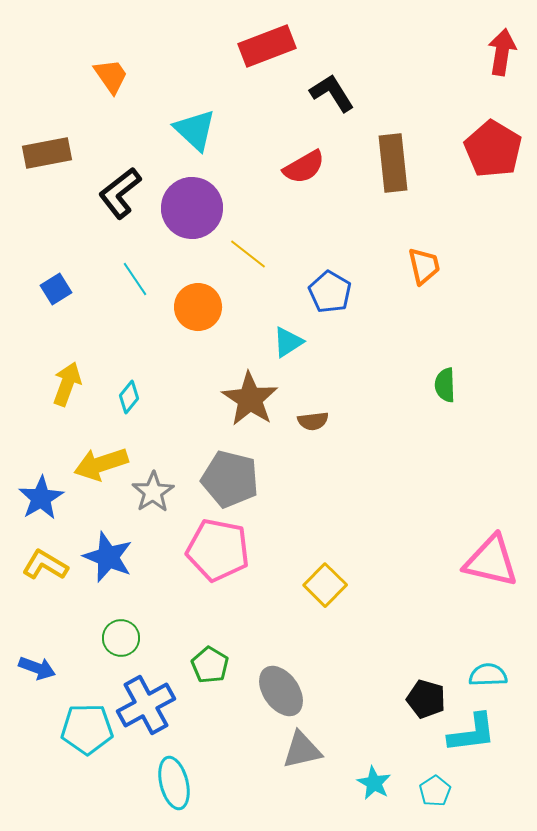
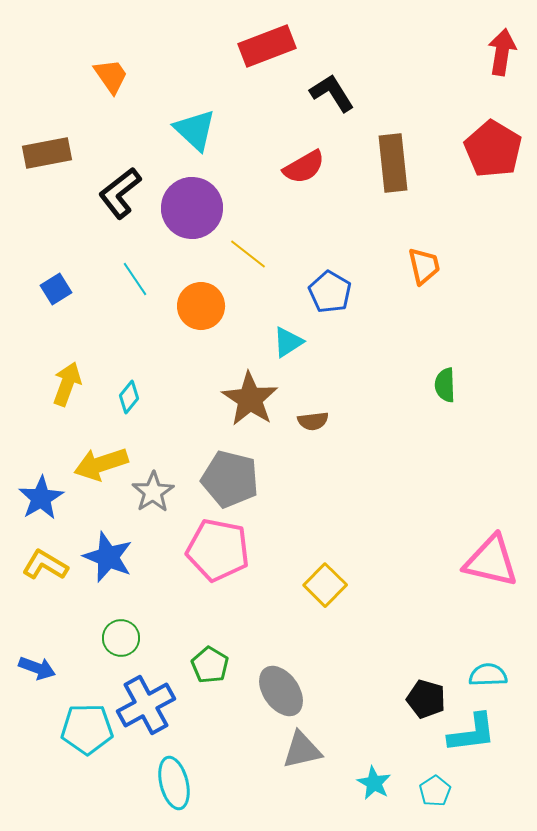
orange circle at (198, 307): moved 3 px right, 1 px up
